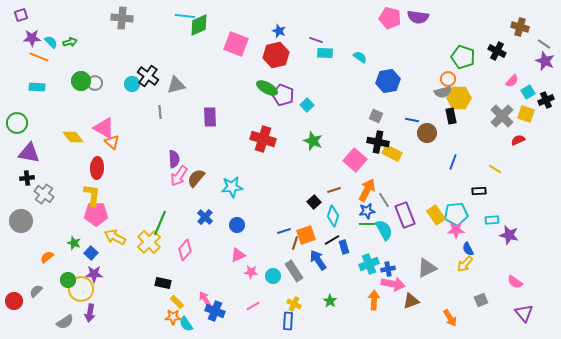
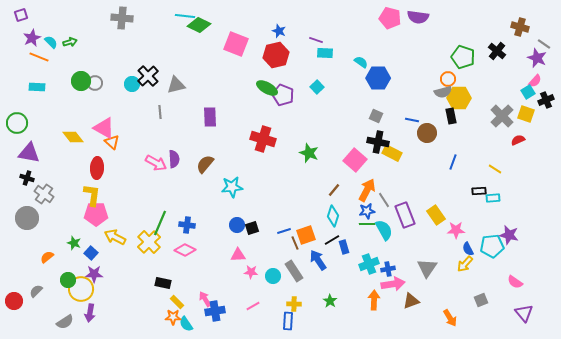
green diamond at (199, 25): rotated 50 degrees clockwise
purple star at (32, 38): rotated 24 degrees counterclockwise
black cross at (497, 51): rotated 12 degrees clockwise
cyan semicircle at (360, 57): moved 1 px right, 5 px down
purple star at (545, 61): moved 8 px left, 3 px up
black cross at (148, 76): rotated 10 degrees clockwise
blue hexagon at (388, 81): moved 10 px left, 3 px up; rotated 10 degrees clockwise
pink semicircle at (512, 81): moved 23 px right
cyan square at (307, 105): moved 10 px right, 18 px up
green star at (313, 141): moved 4 px left, 12 px down
pink arrow at (179, 176): moved 23 px left, 13 px up; rotated 95 degrees counterclockwise
black cross at (27, 178): rotated 24 degrees clockwise
brown semicircle at (196, 178): moved 9 px right, 14 px up
brown line at (334, 190): rotated 32 degrees counterclockwise
black square at (314, 202): moved 62 px left, 26 px down; rotated 24 degrees clockwise
cyan pentagon at (456, 214): moved 36 px right, 32 px down
blue cross at (205, 217): moved 18 px left, 8 px down; rotated 35 degrees counterclockwise
cyan rectangle at (492, 220): moved 1 px right, 22 px up
gray circle at (21, 221): moved 6 px right, 3 px up
brown line at (295, 243): rotated 40 degrees counterclockwise
pink diamond at (185, 250): rotated 75 degrees clockwise
pink triangle at (238, 255): rotated 21 degrees clockwise
gray triangle at (427, 268): rotated 30 degrees counterclockwise
pink arrow at (393, 284): rotated 20 degrees counterclockwise
yellow cross at (294, 304): rotated 24 degrees counterclockwise
blue cross at (215, 311): rotated 30 degrees counterclockwise
